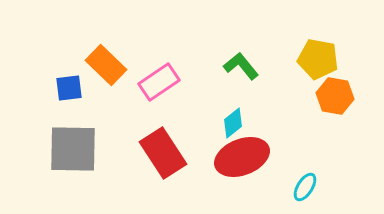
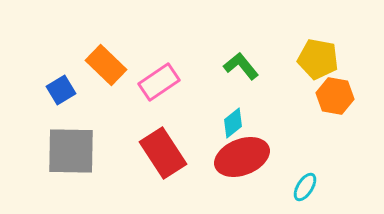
blue square: moved 8 px left, 2 px down; rotated 24 degrees counterclockwise
gray square: moved 2 px left, 2 px down
